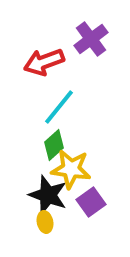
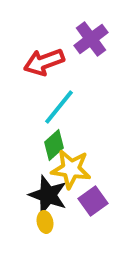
purple square: moved 2 px right, 1 px up
